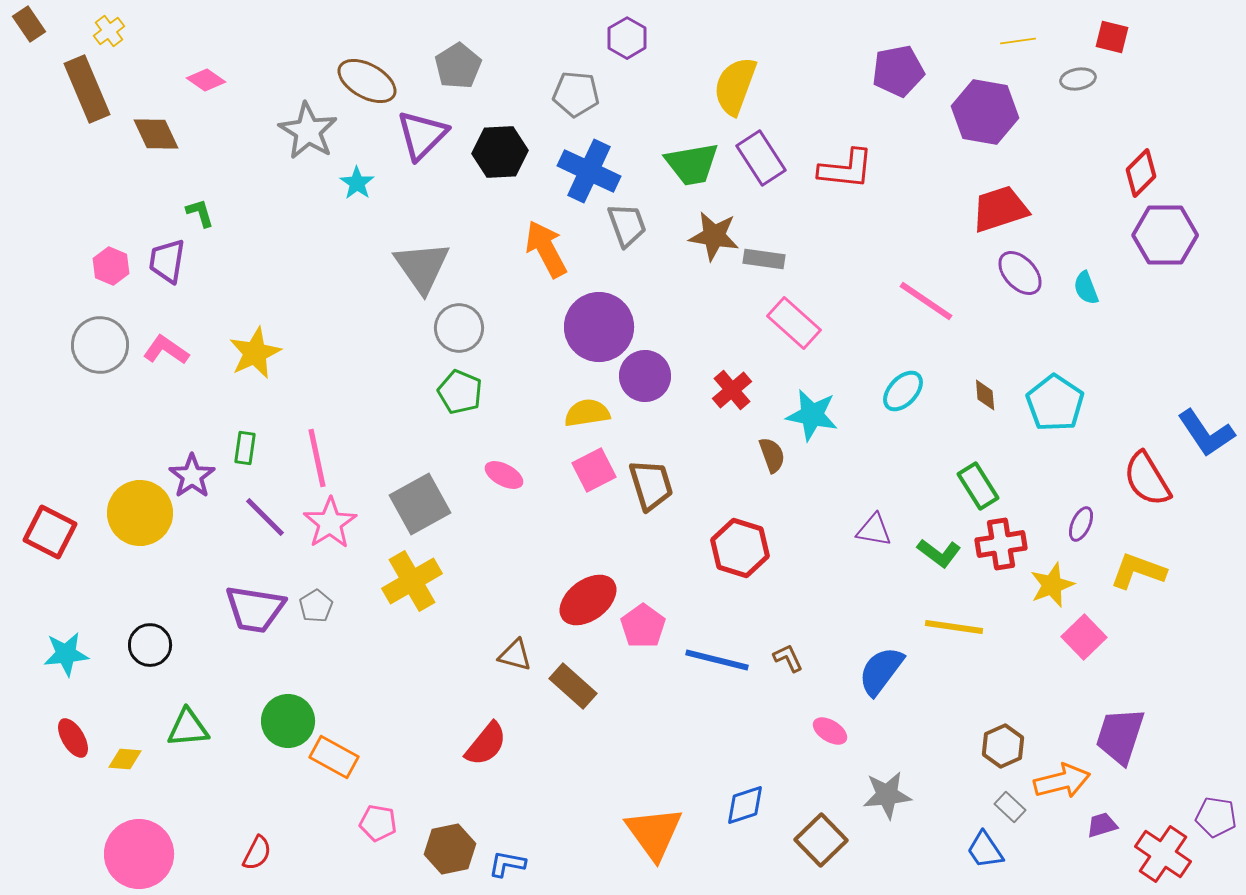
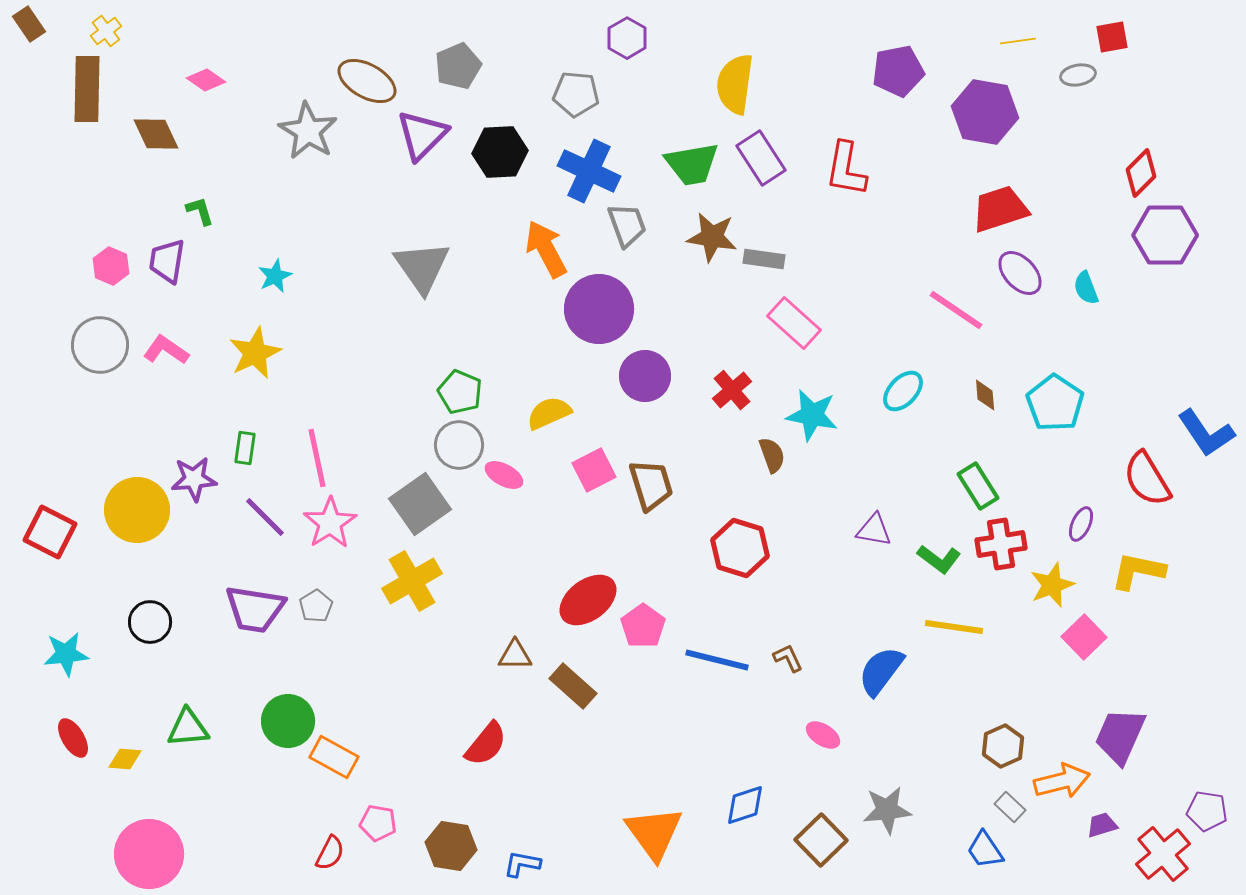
yellow cross at (109, 31): moved 3 px left
red square at (1112, 37): rotated 24 degrees counterclockwise
gray pentagon at (458, 66): rotated 9 degrees clockwise
gray ellipse at (1078, 79): moved 4 px up
yellow semicircle at (735, 86): moved 2 px up; rotated 12 degrees counterclockwise
brown rectangle at (87, 89): rotated 24 degrees clockwise
red L-shape at (846, 169): rotated 94 degrees clockwise
cyan star at (357, 183): moved 82 px left, 93 px down; rotated 12 degrees clockwise
green L-shape at (200, 213): moved 2 px up
brown star at (714, 236): moved 2 px left, 1 px down
pink line at (926, 301): moved 30 px right, 9 px down
purple circle at (599, 327): moved 18 px up
gray circle at (459, 328): moved 117 px down
yellow semicircle at (587, 413): moved 38 px left; rotated 15 degrees counterclockwise
purple star at (192, 476): moved 2 px right, 3 px down; rotated 30 degrees clockwise
gray square at (420, 504): rotated 6 degrees counterclockwise
yellow circle at (140, 513): moved 3 px left, 3 px up
green L-shape at (939, 553): moved 6 px down
yellow L-shape at (1138, 571): rotated 8 degrees counterclockwise
black circle at (150, 645): moved 23 px up
brown triangle at (515, 655): rotated 15 degrees counterclockwise
pink ellipse at (830, 731): moved 7 px left, 4 px down
purple trapezoid at (1120, 736): rotated 6 degrees clockwise
gray star at (887, 795): moved 15 px down
purple pentagon at (1216, 817): moved 9 px left, 6 px up
brown hexagon at (450, 849): moved 1 px right, 3 px up; rotated 21 degrees clockwise
red semicircle at (257, 853): moved 73 px right
pink circle at (139, 854): moved 10 px right
red cross at (1163, 854): rotated 16 degrees clockwise
blue L-shape at (507, 864): moved 15 px right
